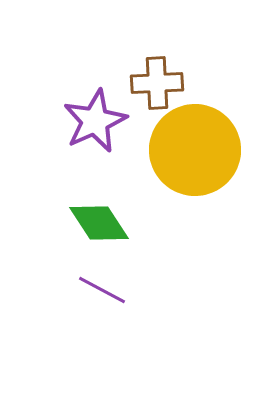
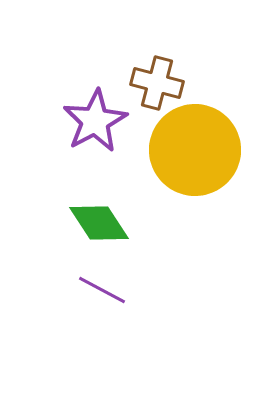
brown cross: rotated 18 degrees clockwise
purple star: rotated 4 degrees counterclockwise
